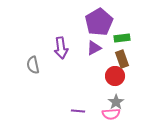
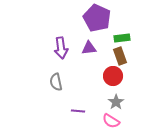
purple pentagon: moved 2 px left, 4 px up; rotated 16 degrees counterclockwise
purple triangle: moved 5 px left; rotated 21 degrees clockwise
brown rectangle: moved 2 px left, 3 px up
gray semicircle: moved 23 px right, 17 px down
red circle: moved 2 px left
pink semicircle: moved 7 px down; rotated 36 degrees clockwise
